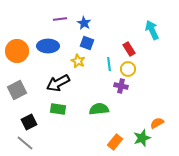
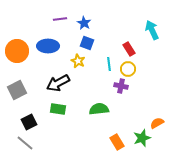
orange rectangle: moved 2 px right; rotated 70 degrees counterclockwise
